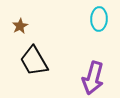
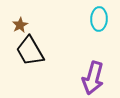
brown star: moved 1 px up
black trapezoid: moved 4 px left, 10 px up
